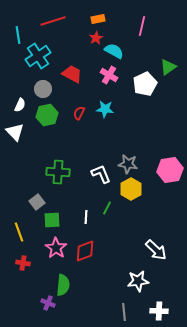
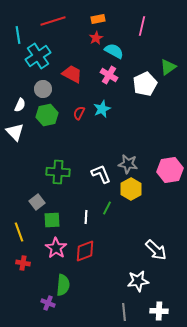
cyan star: moved 3 px left; rotated 30 degrees counterclockwise
